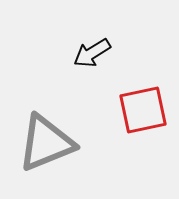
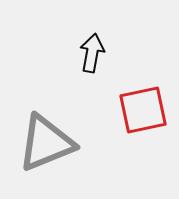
black arrow: rotated 132 degrees clockwise
